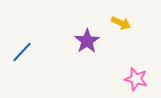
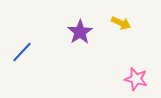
purple star: moved 7 px left, 9 px up
